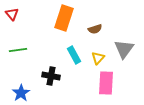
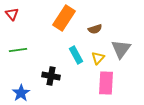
orange rectangle: rotated 15 degrees clockwise
gray triangle: moved 3 px left
cyan rectangle: moved 2 px right
